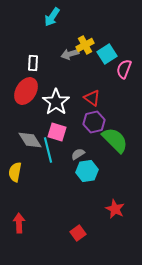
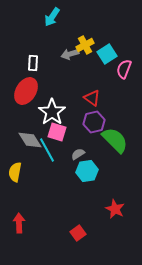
white star: moved 4 px left, 10 px down
cyan line: moved 1 px left; rotated 15 degrees counterclockwise
